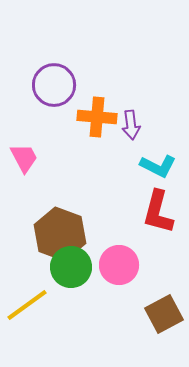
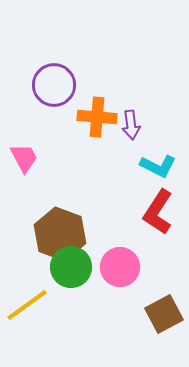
red L-shape: rotated 18 degrees clockwise
pink circle: moved 1 px right, 2 px down
